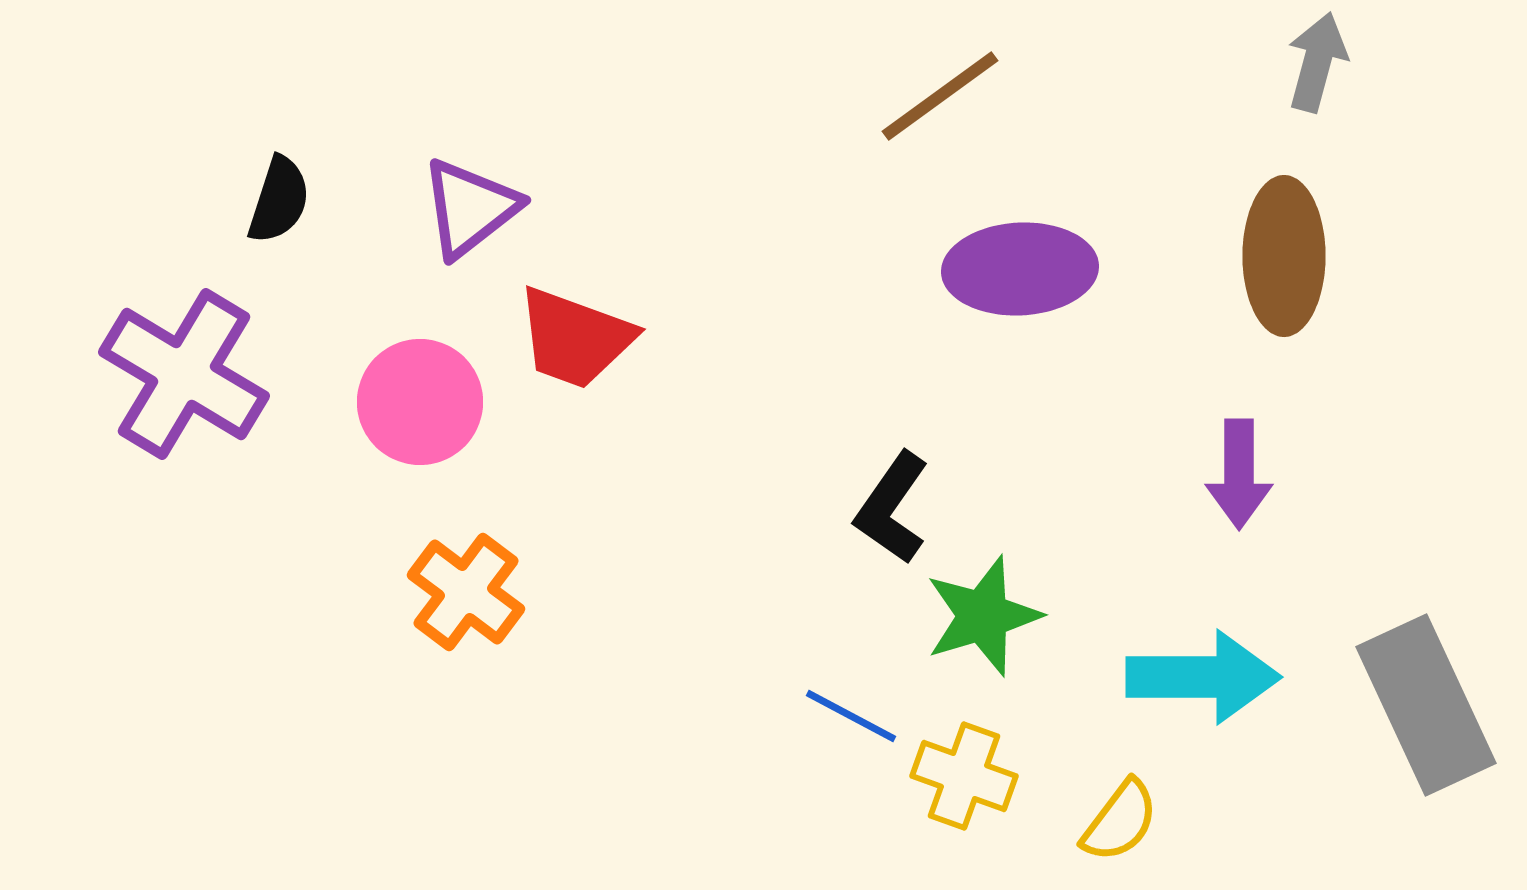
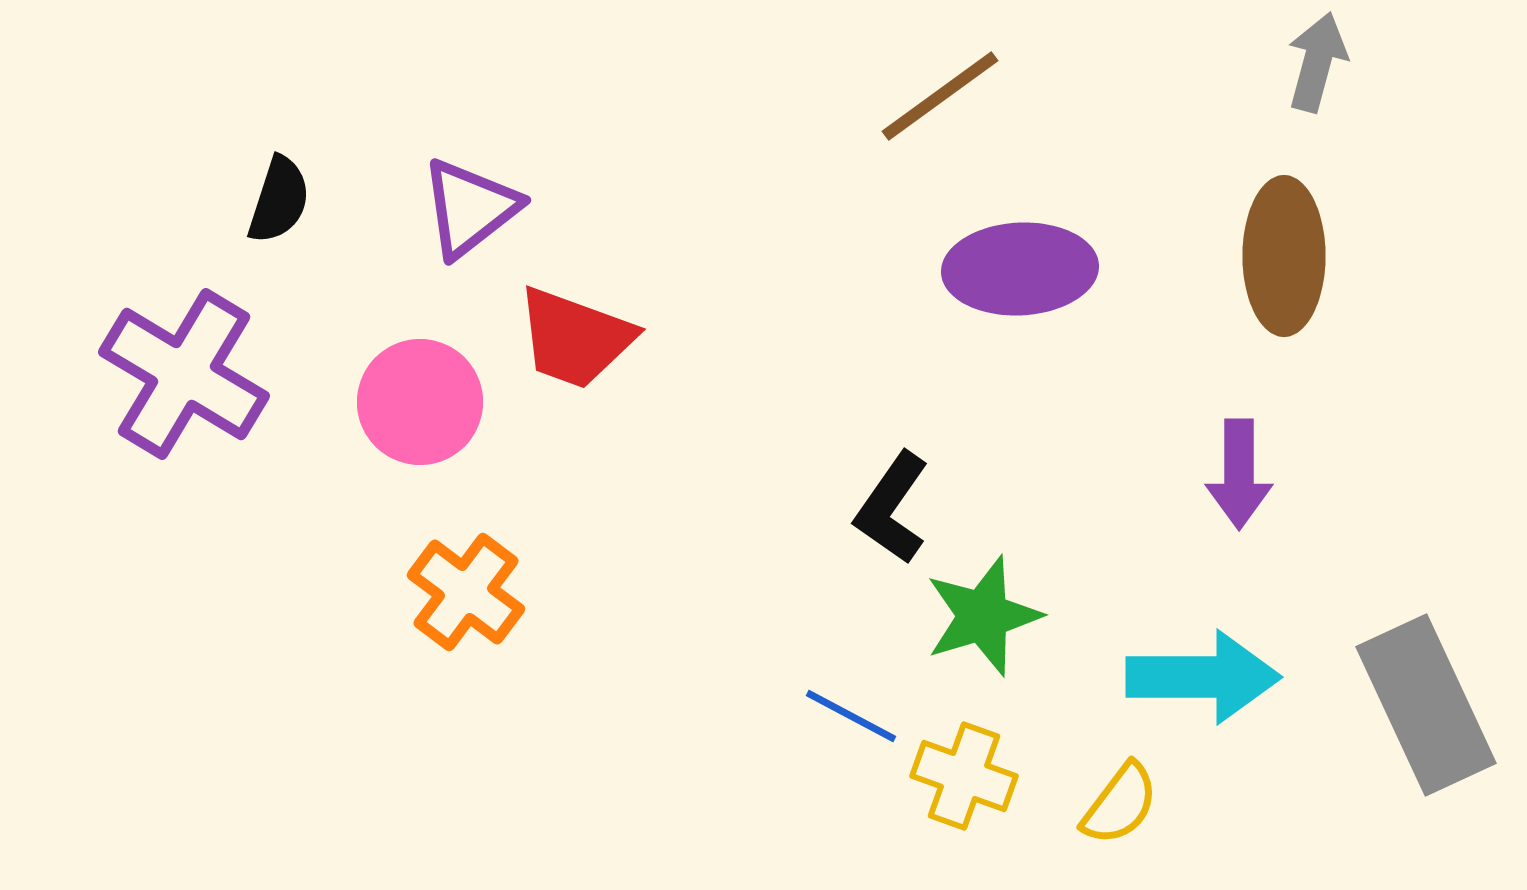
yellow semicircle: moved 17 px up
